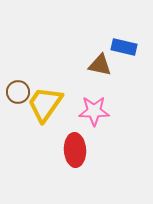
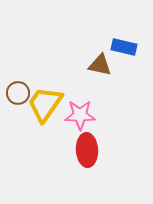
brown circle: moved 1 px down
pink star: moved 14 px left, 4 px down
red ellipse: moved 12 px right
